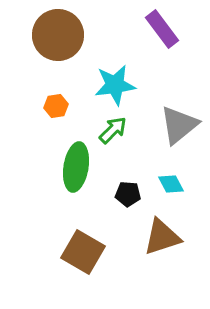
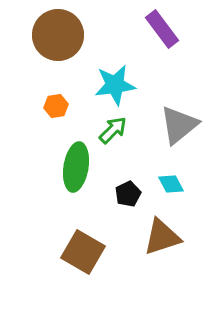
black pentagon: rotated 30 degrees counterclockwise
